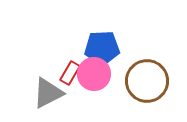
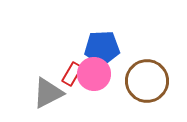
red rectangle: moved 2 px right, 1 px down
